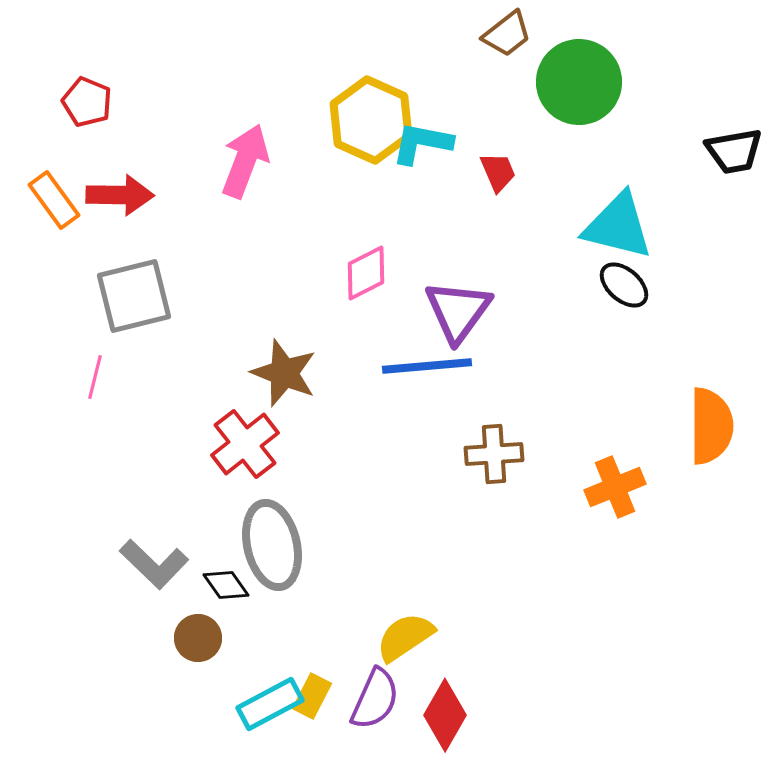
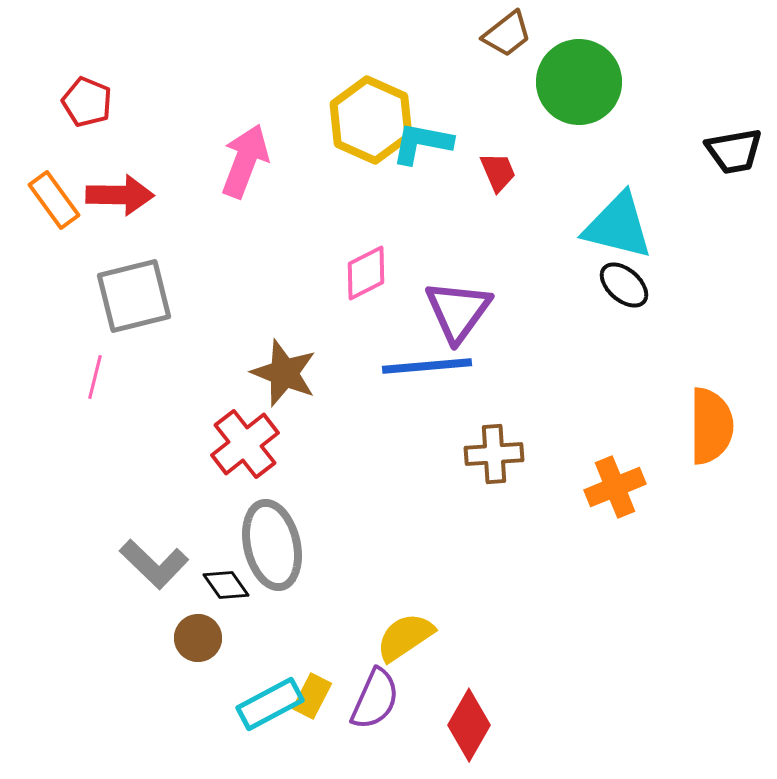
red diamond: moved 24 px right, 10 px down
